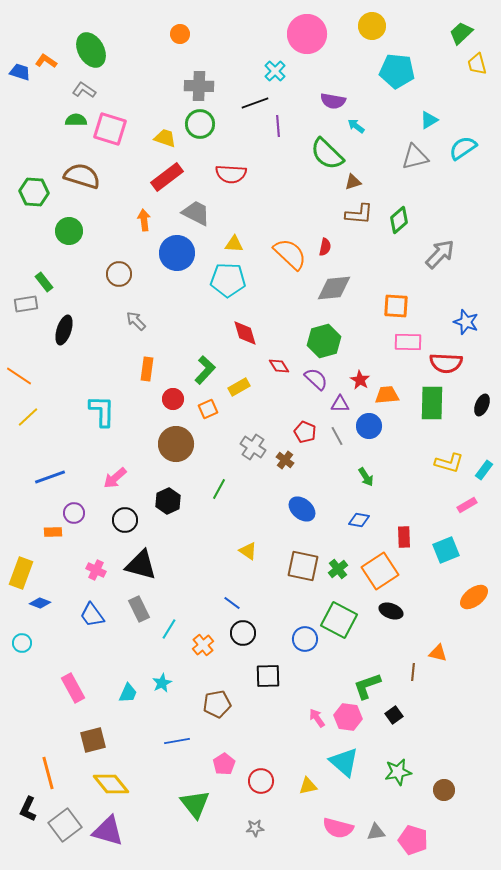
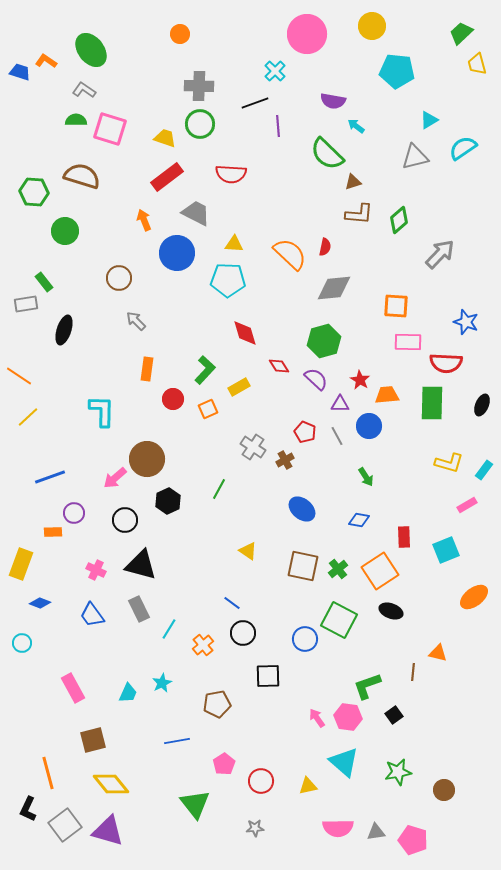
green ellipse at (91, 50): rotated 8 degrees counterclockwise
orange arrow at (144, 220): rotated 15 degrees counterclockwise
green circle at (69, 231): moved 4 px left
brown circle at (119, 274): moved 4 px down
brown circle at (176, 444): moved 29 px left, 15 px down
brown cross at (285, 460): rotated 24 degrees clockwise
yellow rectangle at (21, 573): moved 9 px up
pink semicircle at (338, 828): rotated 16 degrees counterclockwise
